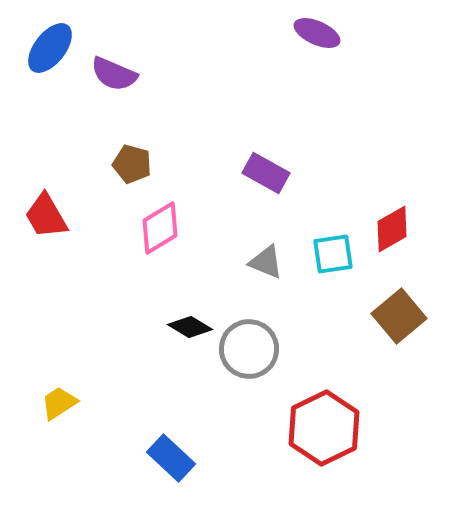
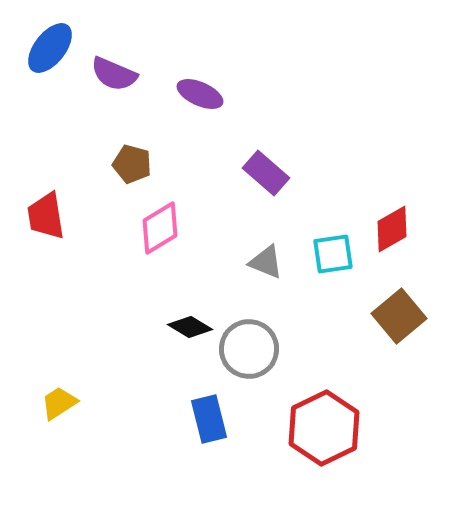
purple ellipse: moved 117 px left, 61 px down
purple rectangle: rotated 12 degrees clockwise
red trapezoid: rotated 21 degrees clockwise
blue rectangle: moved 38 px right, 39 px up; rotated 33 degrees clockwise
